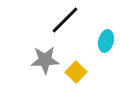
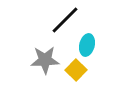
cyan ellipse: moved 19 px left, 4 px down
yellow square: moved 2 px up
